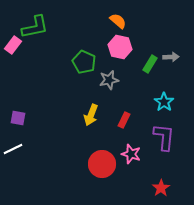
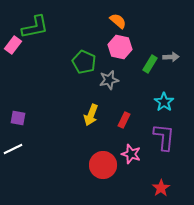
red circle: moved 1 px right, 1 px down
